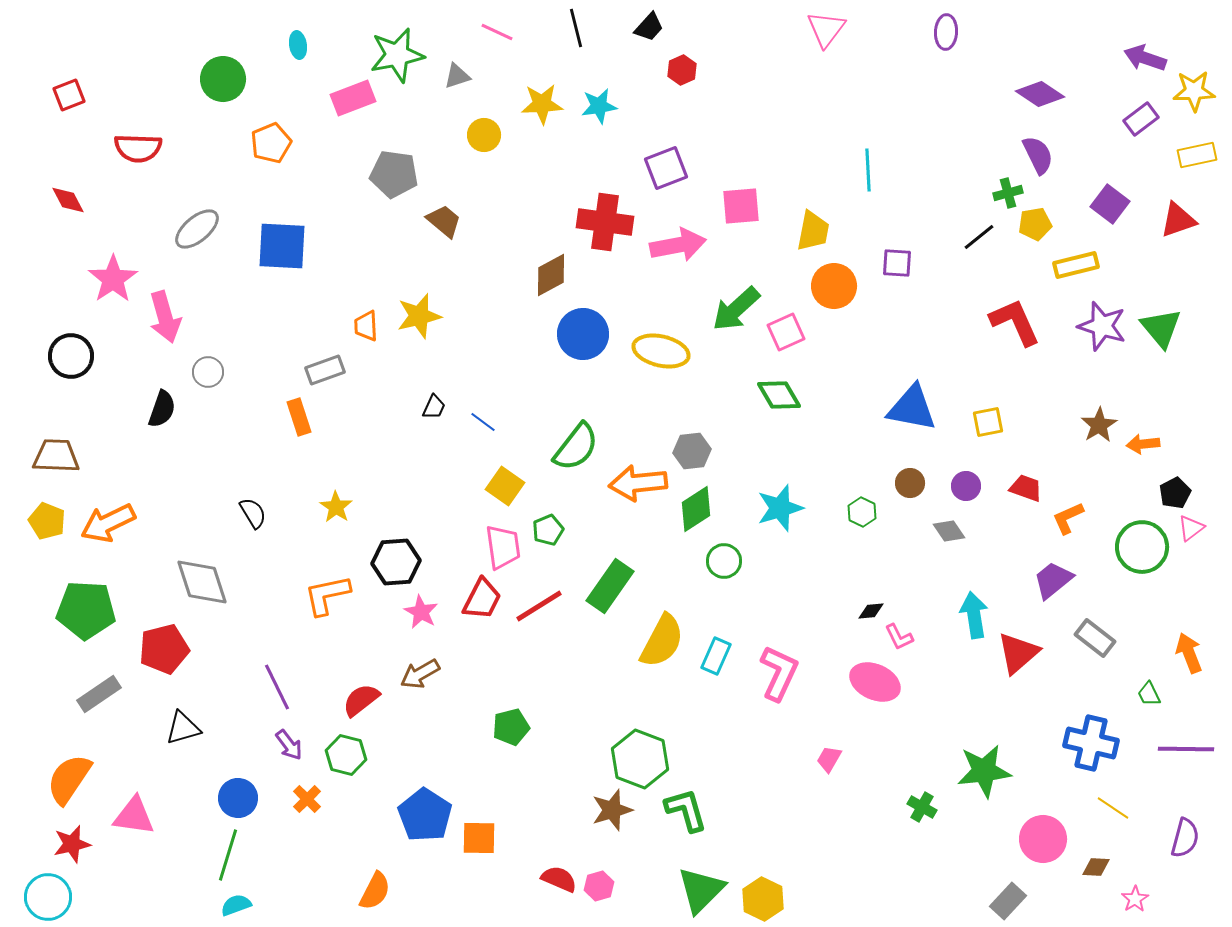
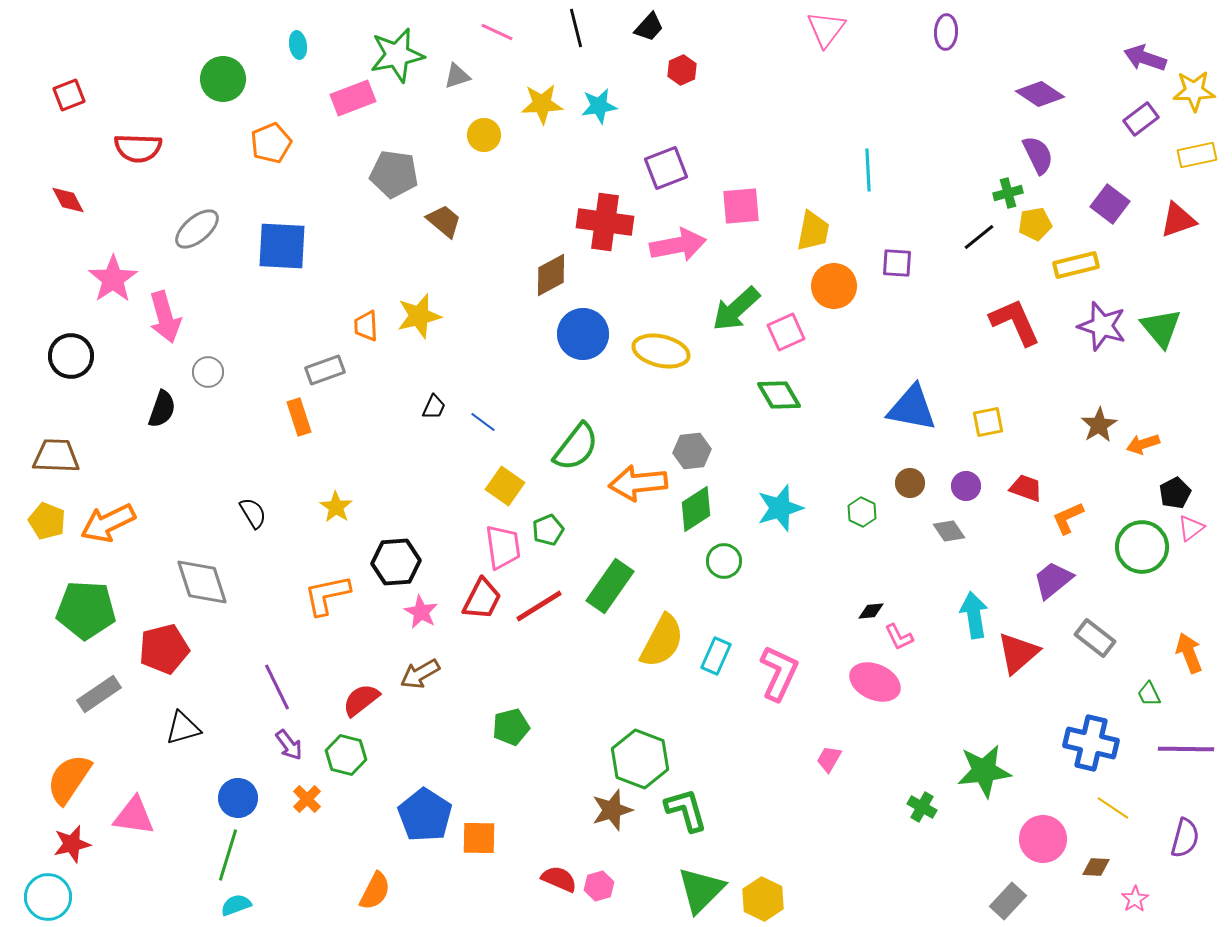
orange arrow at (1143, 444): rotated 12 degrees counterclockwise
